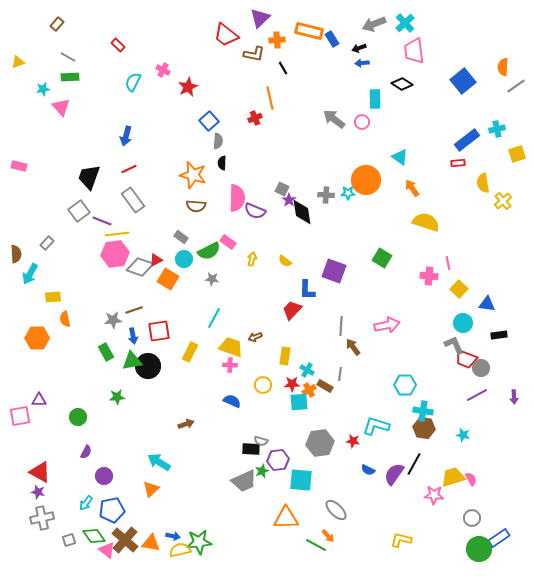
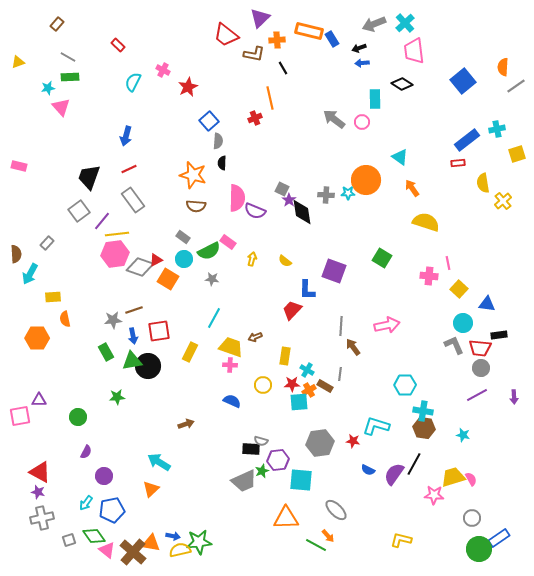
cyan star at (43, 89): moved 5 px right, 1 px up
purple line at (102, 221): rotated 72 degrees counterclockwise
gray rectangle at (181, 237): moved 2 px right
red trapezoid at (466, 359): moved 14 px right, 11 px up; rotated 15 degrees counterclockwise
brown cross at (125, 540): moved 8 px right, 12 px down
